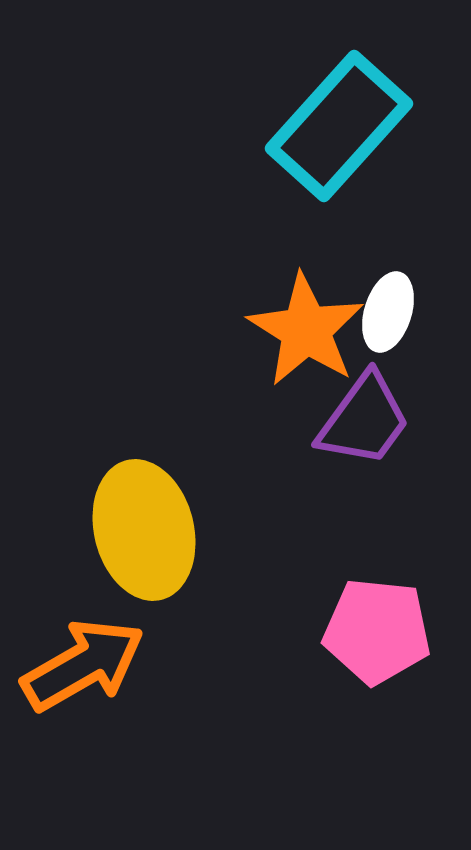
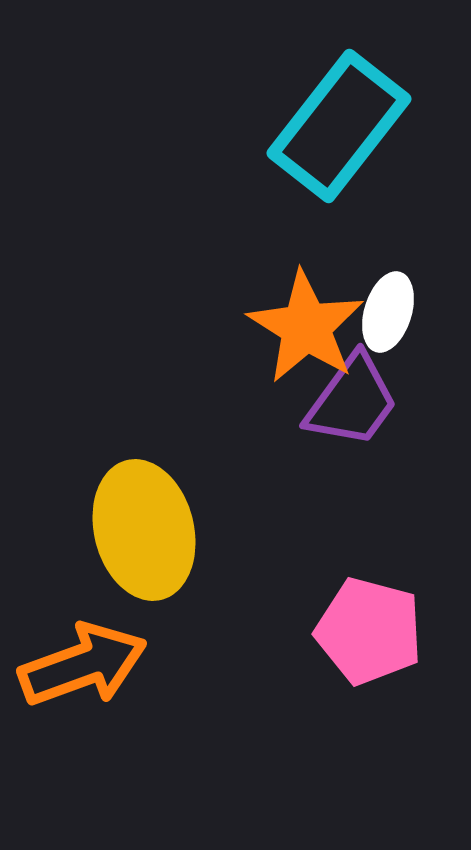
cyan rectangle: rotated 4 degrees counterclockwise
orange star: moved 3 px up
purple trapezoid: moved 12 px left, 19 px up
pink pentagon: moved 8 px left; rotated 9 degrees clockwise
orange arrow: rotated 10 degrees clockwise
